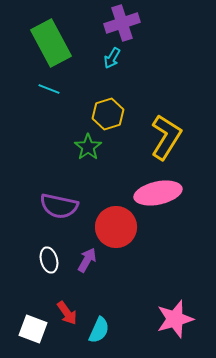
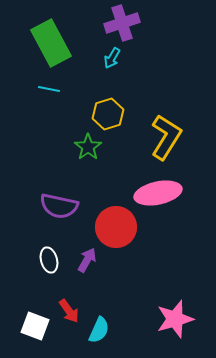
cyan line: rotated 10 degrees counterclockwise
red arrow: moved 2 px right, 2 px up
white square: moved 2 px right, 3 px up
